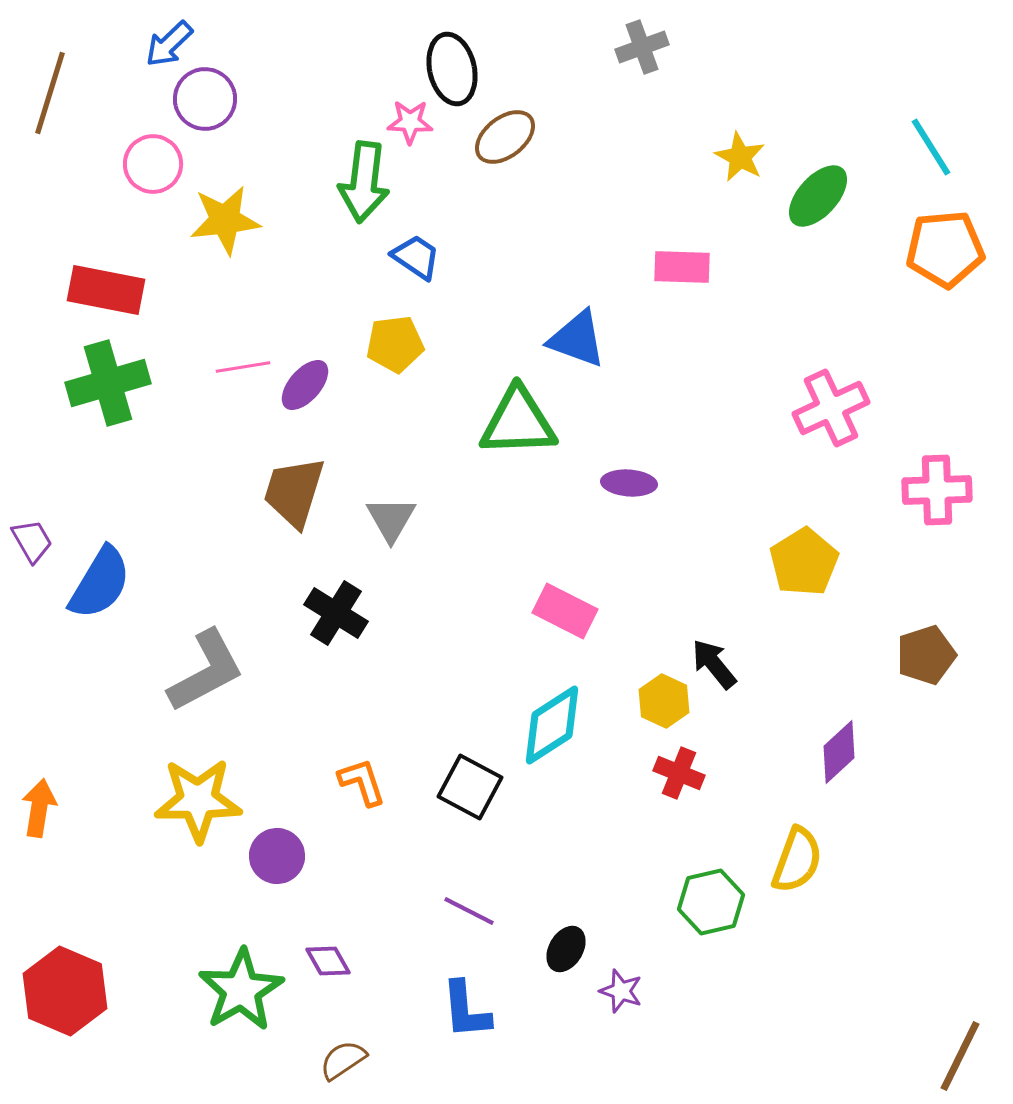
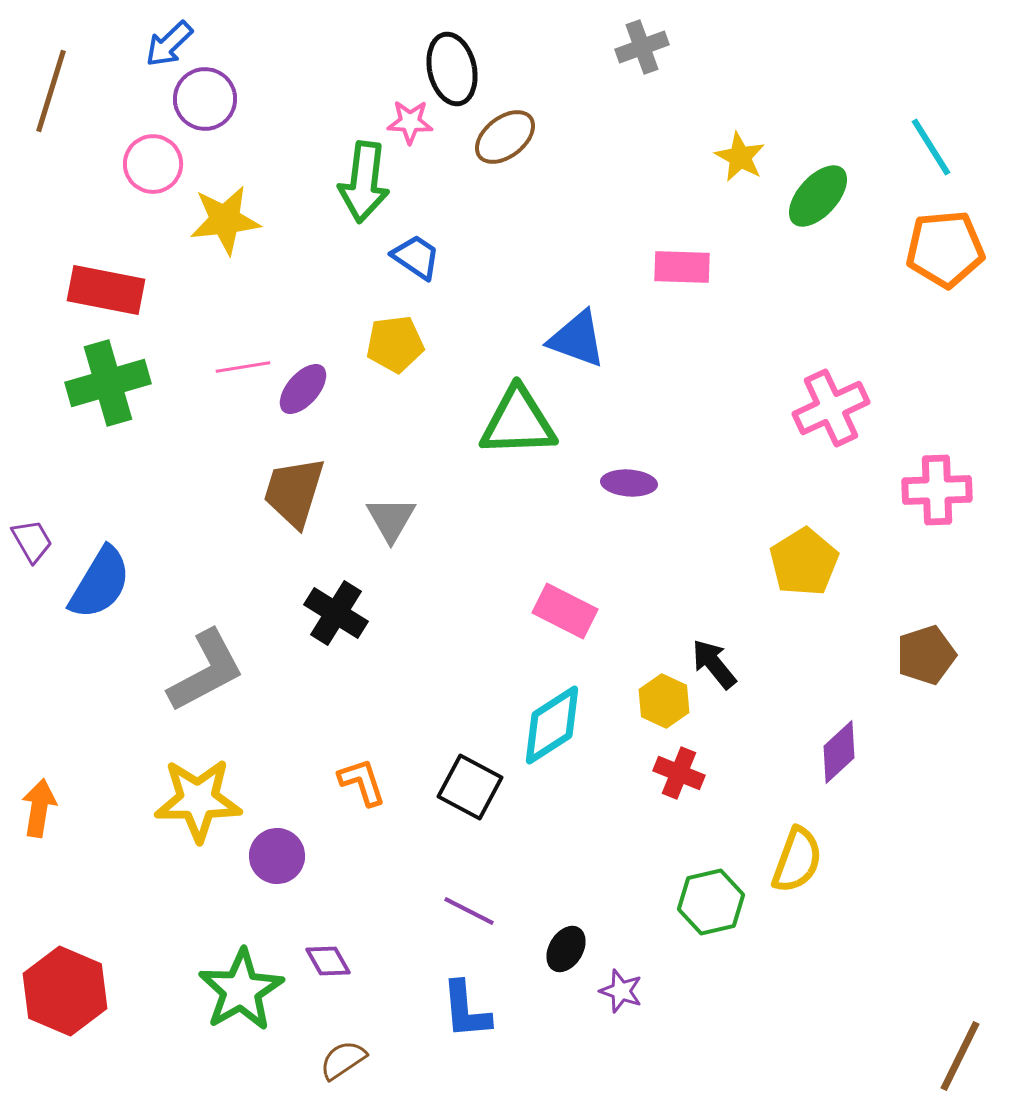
brown line at (50, 93): moved 1 px right, 2 px up
purple ellipse at (305, 385): moved 2 px left, 4 px down
